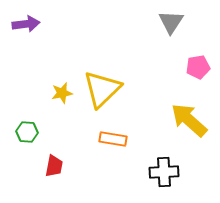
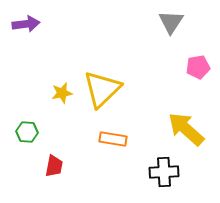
yellow arrow: moved 3 px left, 9 px down
